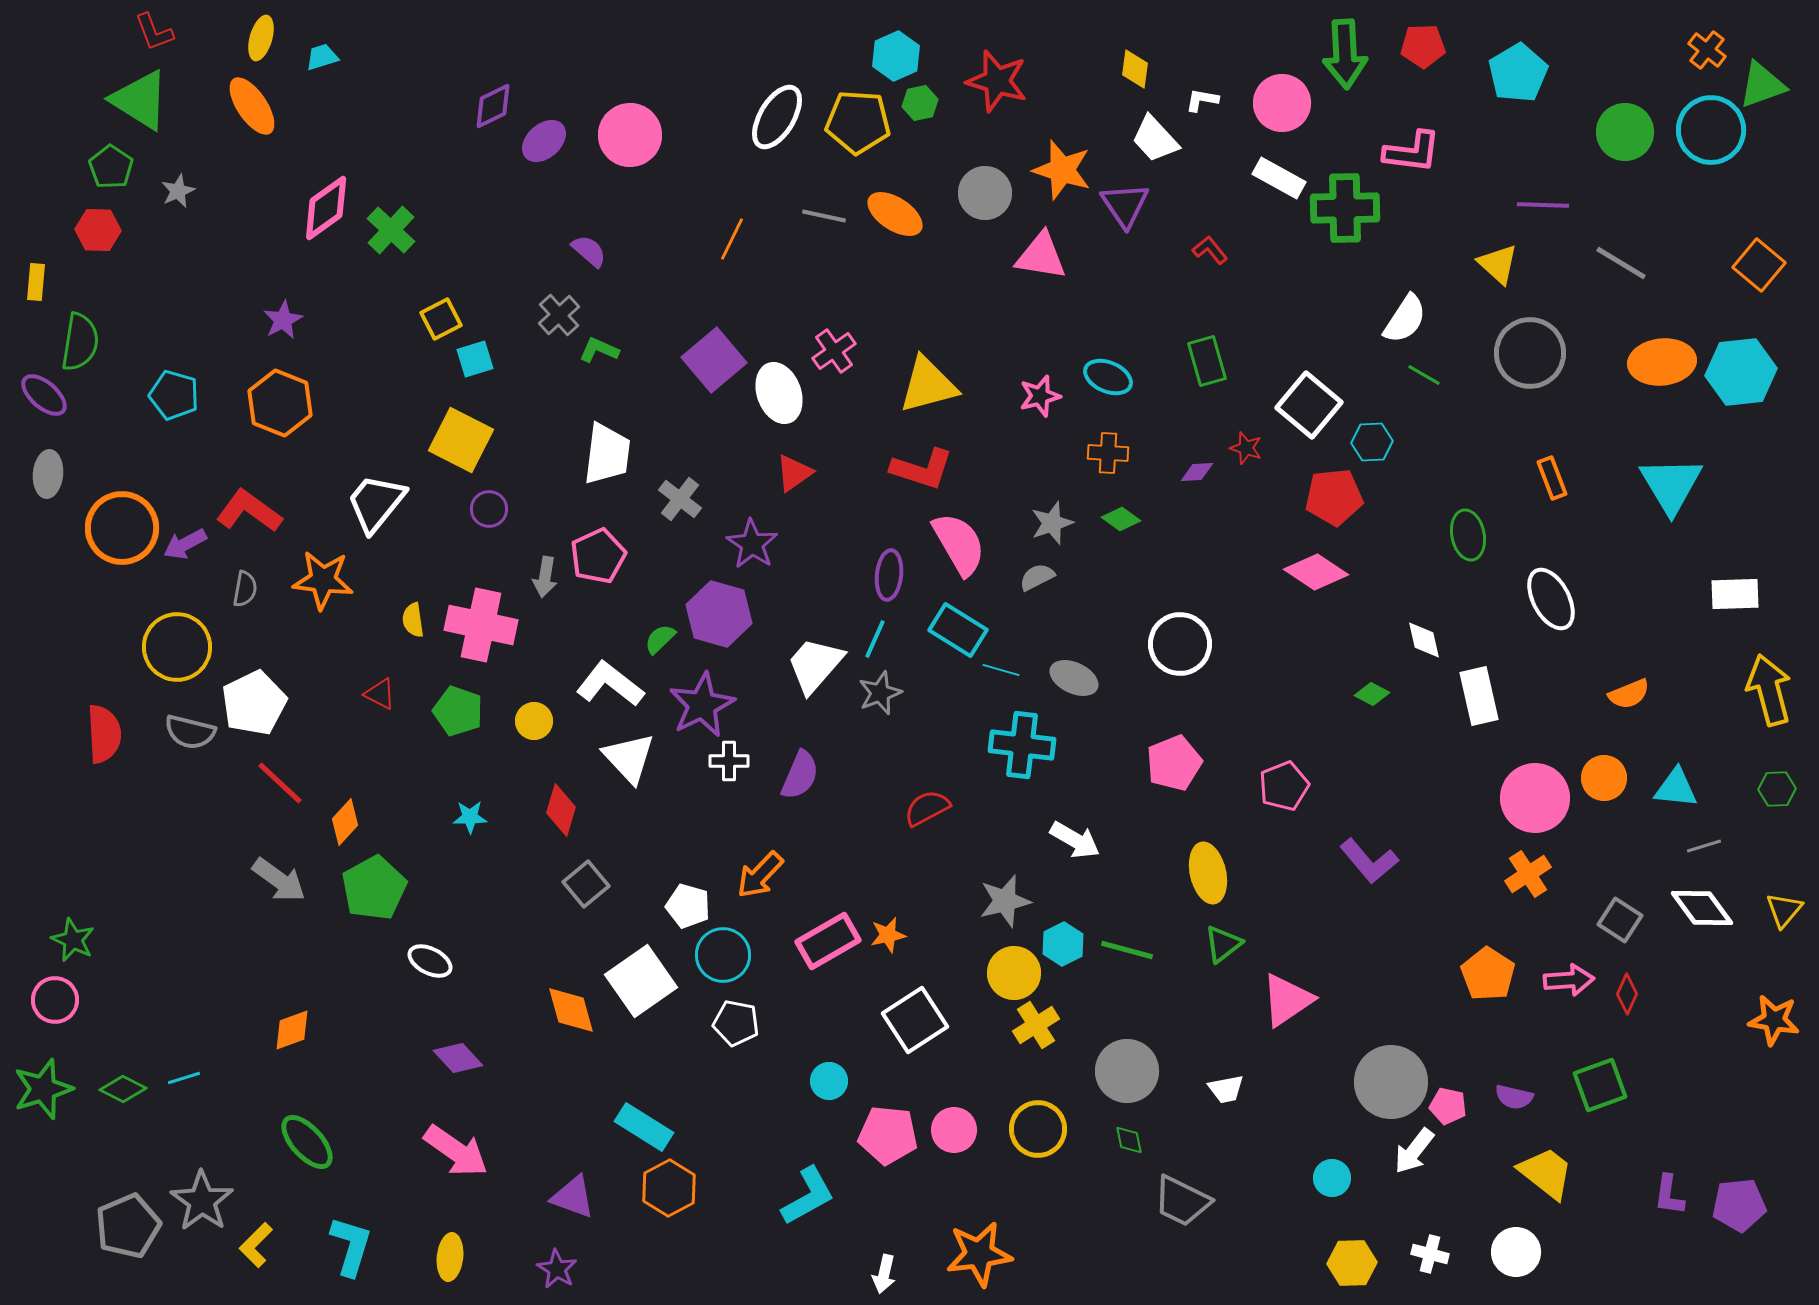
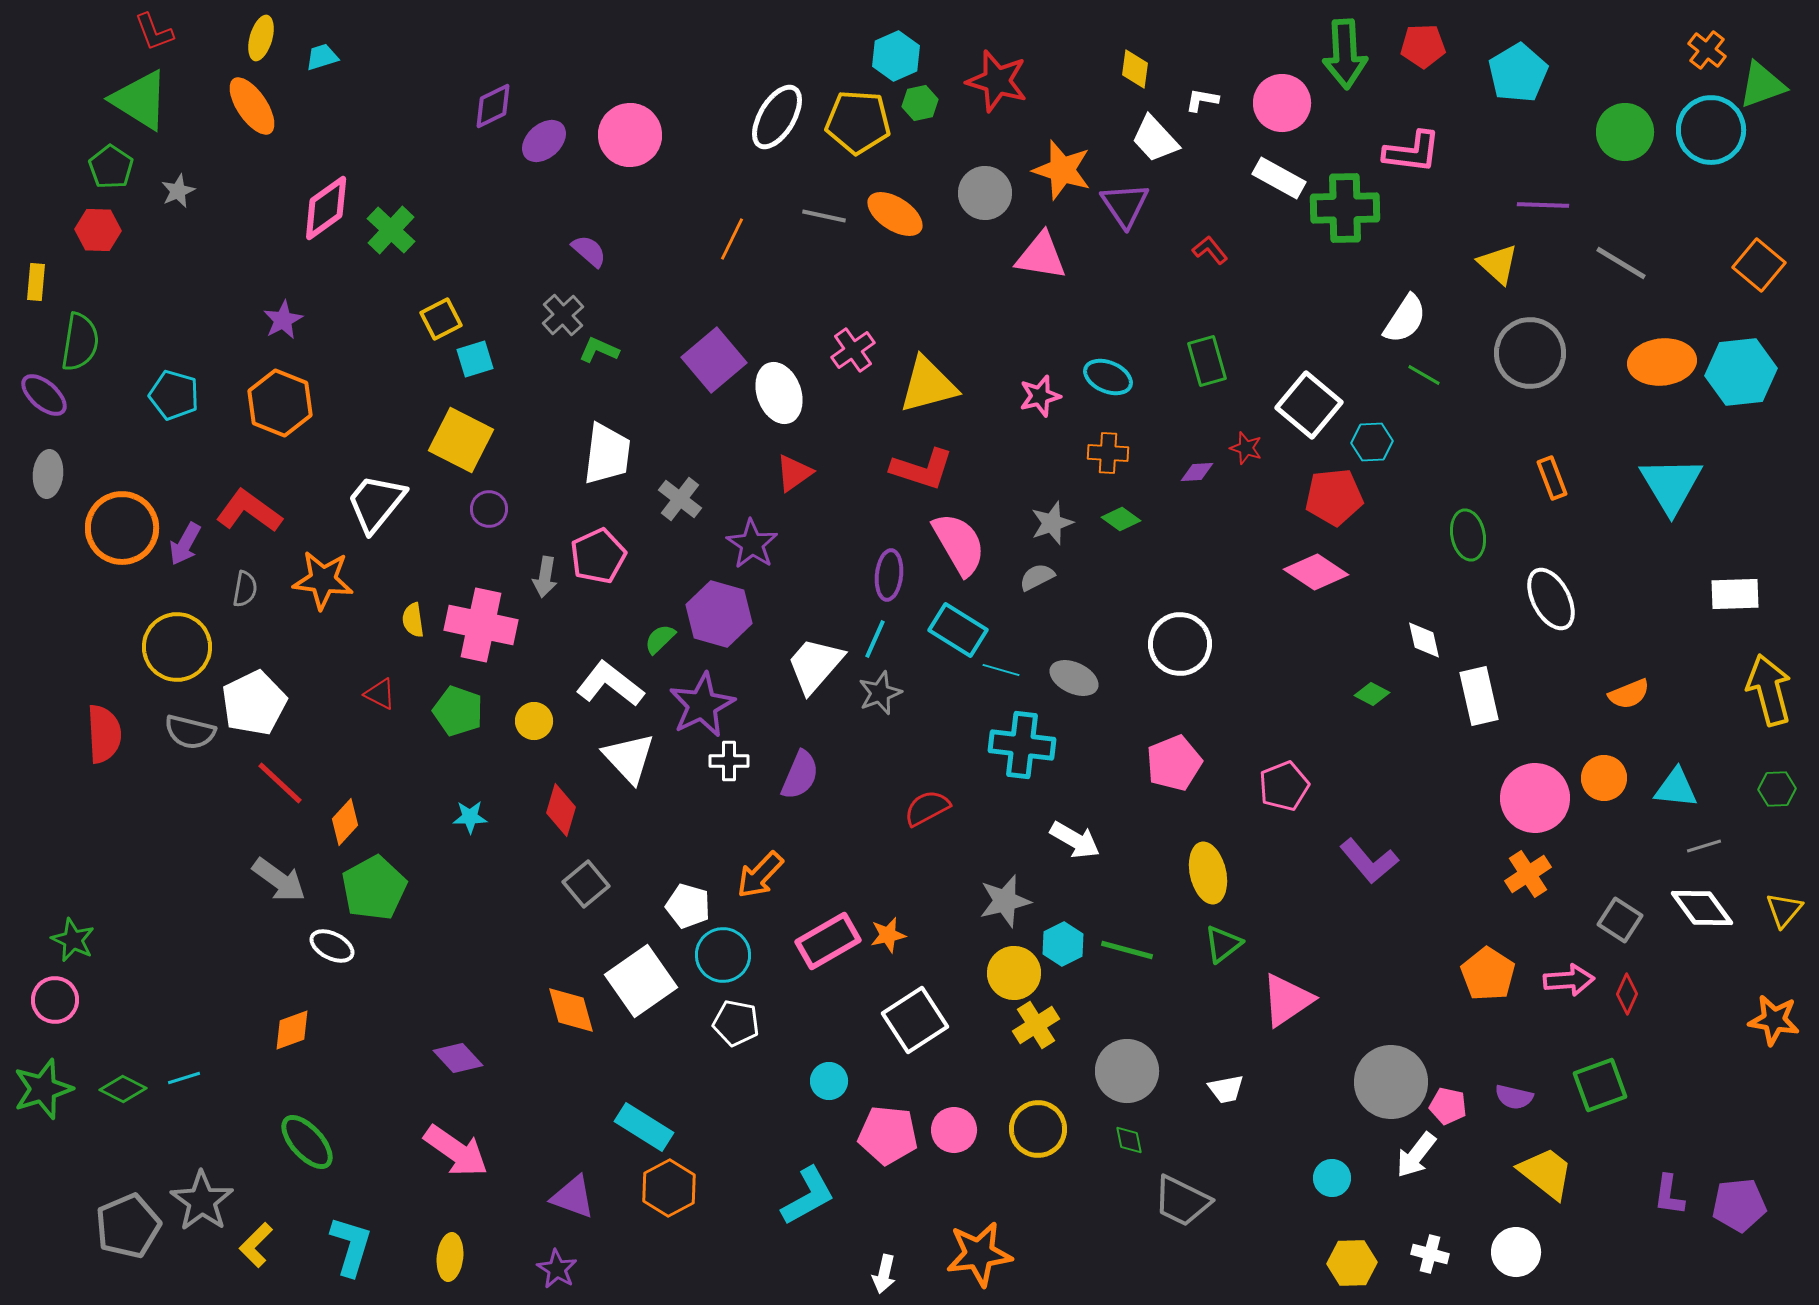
gray cross at (559, 315): moved 4 px right
pink cross at (834, 351): moved 19 px right, 1 px up
purple arrow at (185, 544): rotated 33 degrees counterclockwise
white ellipse at (430, 961): moved 98 px left, 15 px up
white arrow at (1414, 1151): moved 2 px right, 4 px down
